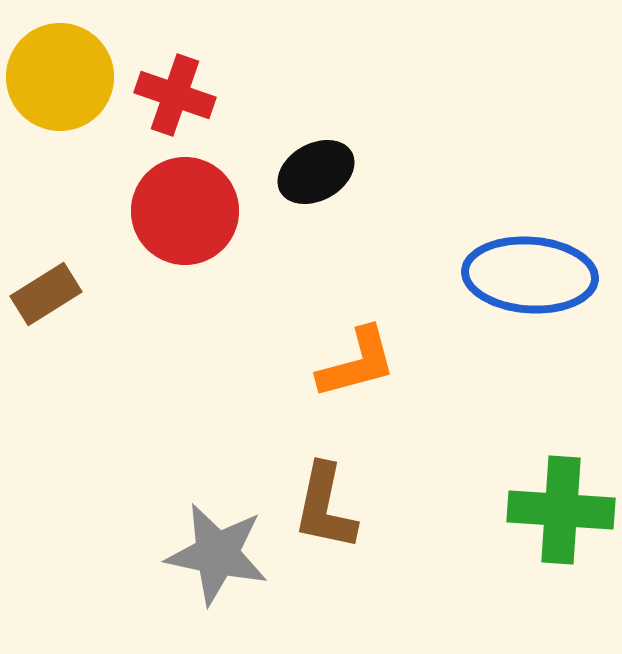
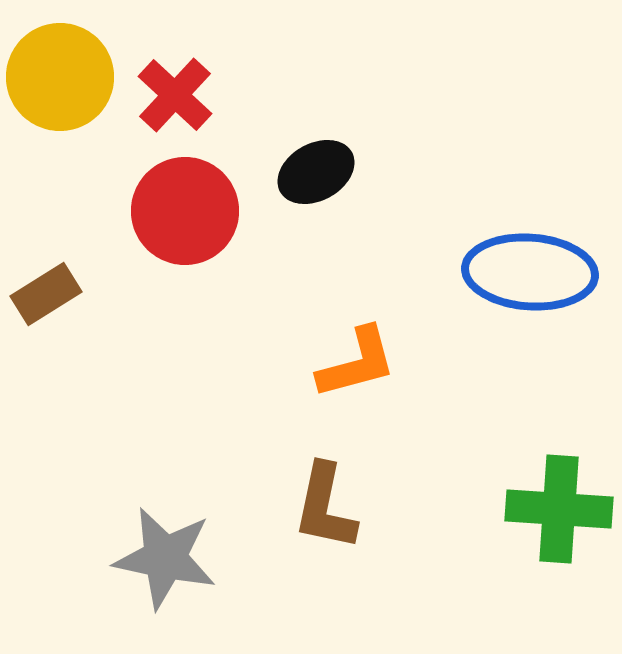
red cross: rotated 24 degrees clockwise
blue ellipse: moved 3 px up
green cross: moved 2 px left, 1 px up
gray star: moved 52 px left, 4 px down
